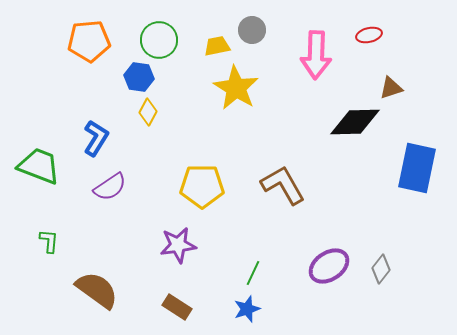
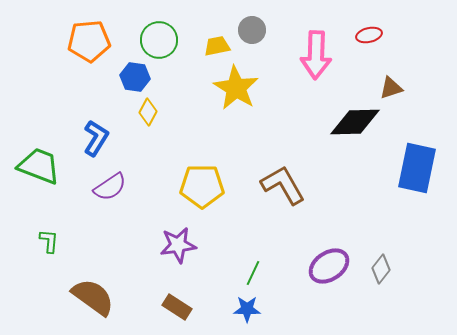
blue hexagon: moved 4 px left
brown semicircle: moved 4 px left, 7 px down
blue star: rotated 20 degrees clockwise
